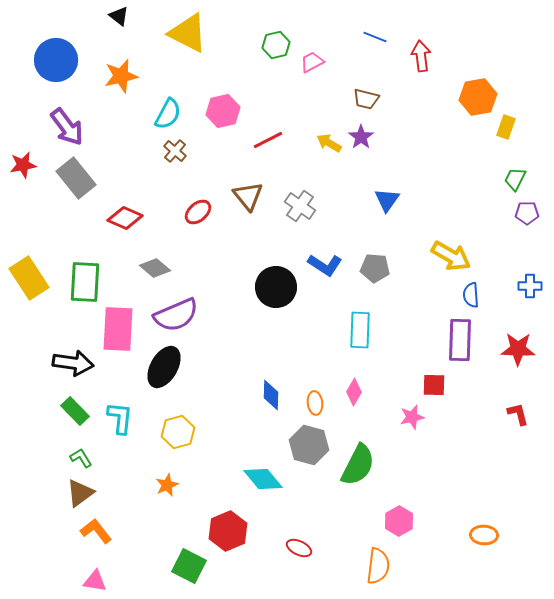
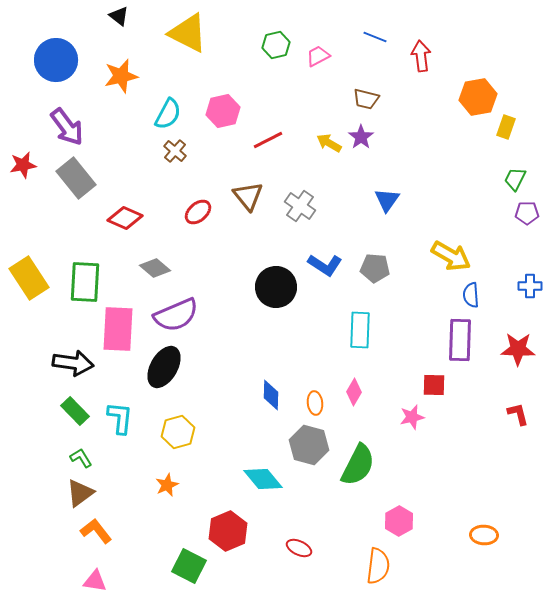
pink trapezoid at (312, 62): moved 6 px right, 6 px up
